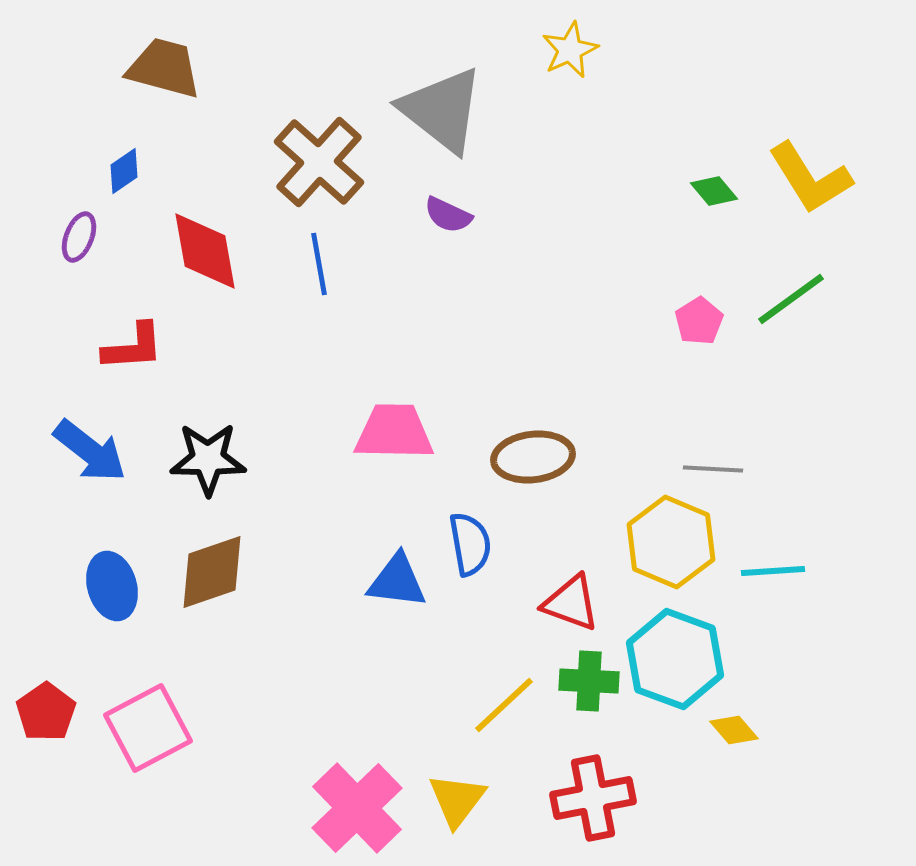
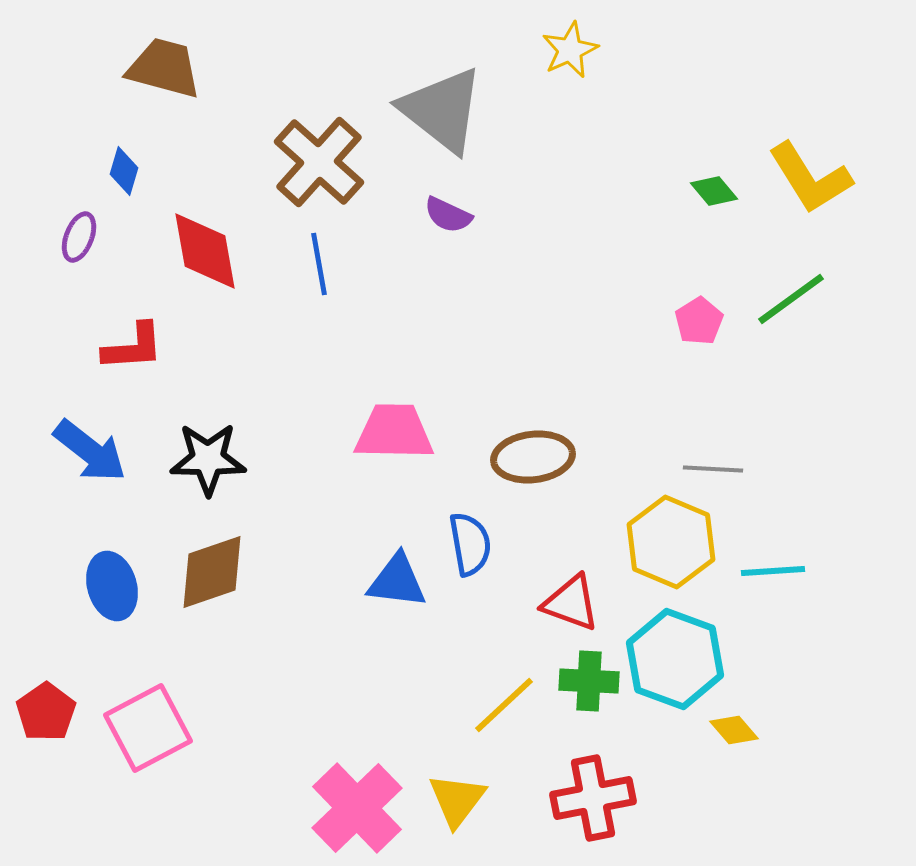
blue diamond: rotated 39 degrees counterclockwise
